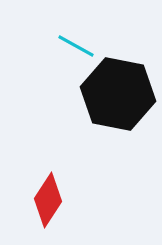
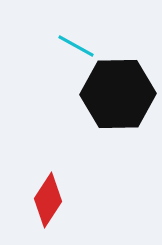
black hexagon: rotated 12 degrees counterclockwise
